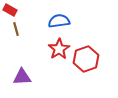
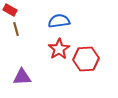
red hexagon: rotated 15 degrees clockwise
